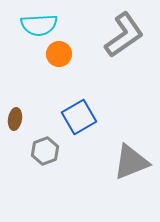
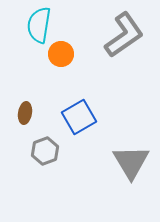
cyan semicircle: rotated 102 degrees clockwise
orange circle: moved 2 px right
brown ellipse: moved 10 px right, 6 px up
gray triangle: rotated 39 degrees counterclockwise
